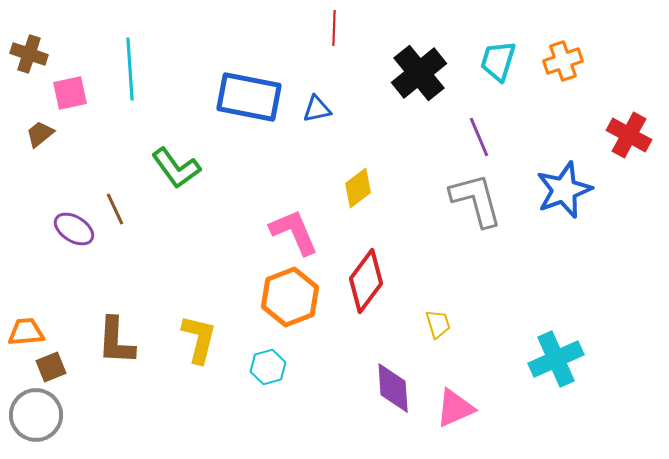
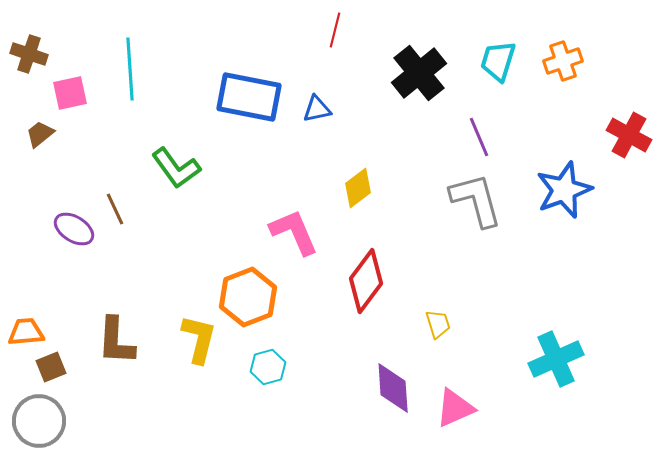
red line: moved 1 px right, 2 px down; rotated 12 degrees clockwise
orange hexagon: moved 42 px left
gray circle: moved 3 px right, 6 px down
